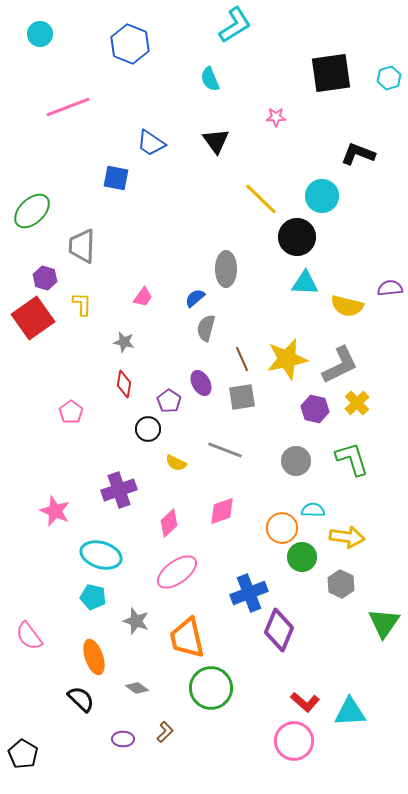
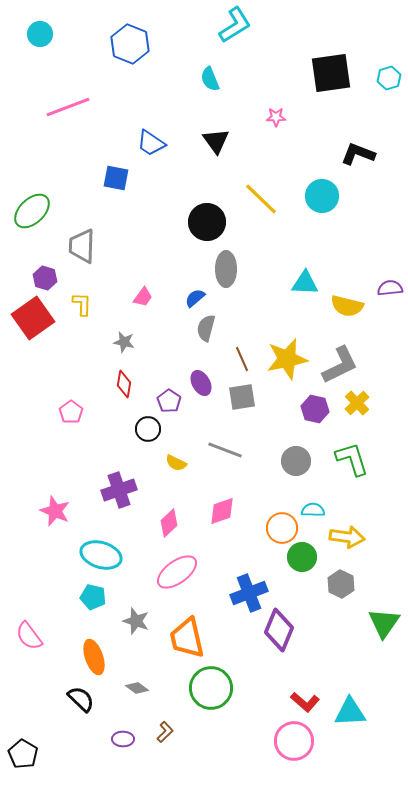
black circle at (297, 237): moved 90 px left, 15 px up
